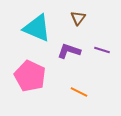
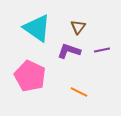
brown triangle: moved 9 px down
cyan triangle: rotated 12 degrees clockwise
purple line: rotated 28 degrees counterclockwise
